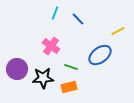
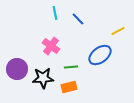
cyan line: rotated 32 degrees counterclockwise
green line: rotated 24 degrees counterclockwise
